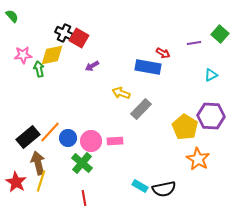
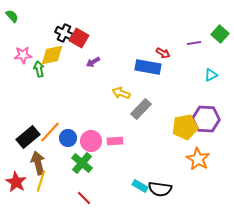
purple arrow: moved 1 px right, 4 px up
purple hexagon: moved 5 px left, 3 px down
yellow pentagon: rotated 30 degrees clockwise
black semicircle: moved 4 px left; rotated 20 degrees clockwise
red line: rotated 35 degrees counterclockwise
